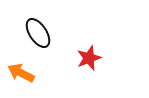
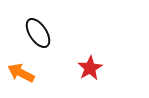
red star: moved 1 px right, 10 px down; rotated 10 degrees counterclockwise
